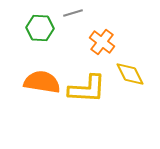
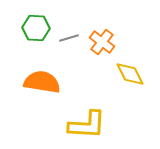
gray line: moved 4 px left, 25 px down
green hexagon: moved 4 px left
yellow L-shape: moved 36 px down
